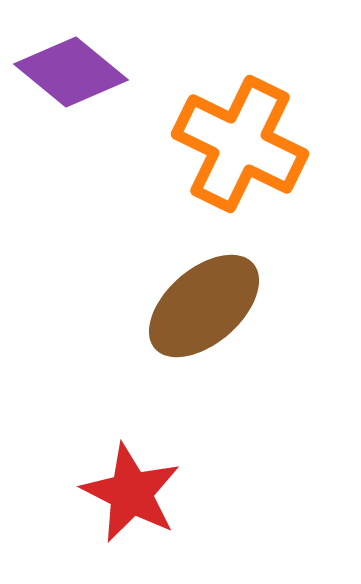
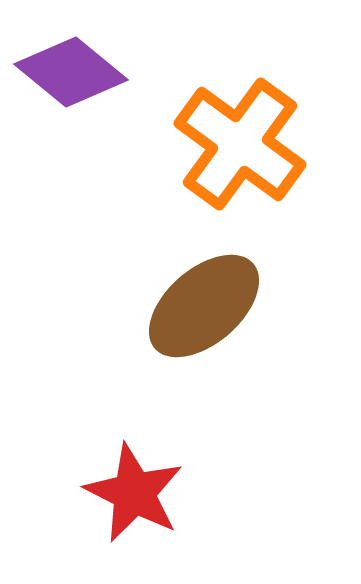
orange cross: rotated 10 degrees clockwise
red star: moved 3 px right
